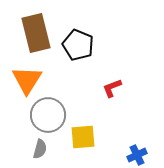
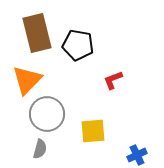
brown rectangle: moved 1 px right
black pentagon: rotated 12 degrees counterclockwise
orange triangle: rotated 12 degrees clockwise
red L-shape: moved 1 px right, 8 px up
gray circle: moved 1 px left, 1 px up
yellow square: moved 10 px right, 6 px up
